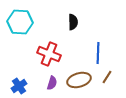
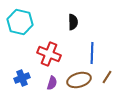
cyan hexagon: rotated 10 degrees clockwise
blue line: moved 6 px left
blue cross: moved 3 px right, 8 px up; rotated 14 degrees clockwise
